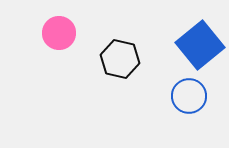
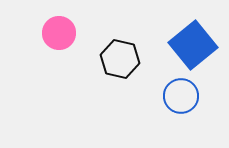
blue square: moved 7 px left
blue circle: moved 8 px left
